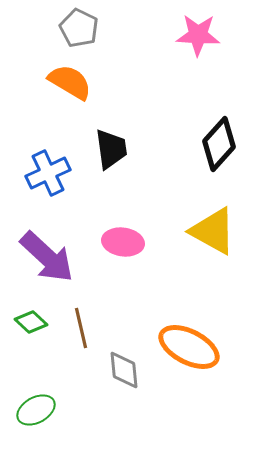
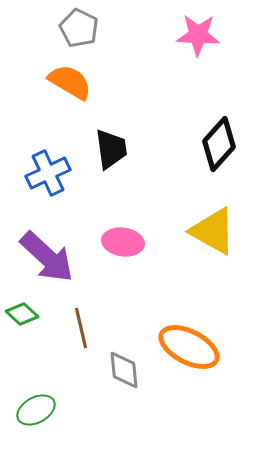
green diamond: moved 9 px left, 8 px up
